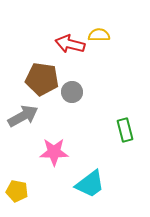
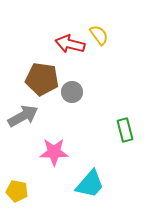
yellow semicircle: rotated 55 degrees clockwise
cyan trapezoid: rotated 12 degrees counterclockwise
